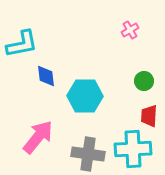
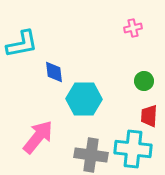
pink cross: moved 3 px right, 2 px up; rotated 18 degrees clockwise
blue diamond: moved 8 px right, 4 px up
cyan hexagon: moved 1 px left, 3 px down
cyan cross: rotated 9 degrees clockwise
gray cross: moved 3 px right, 1 px down
